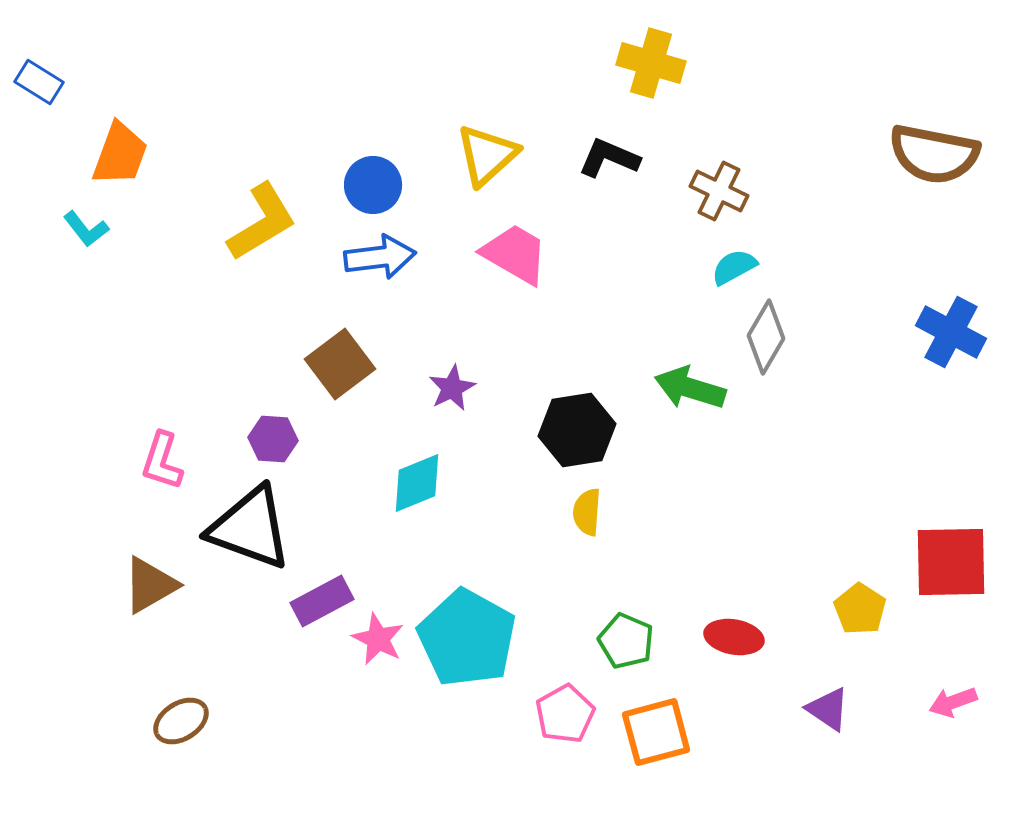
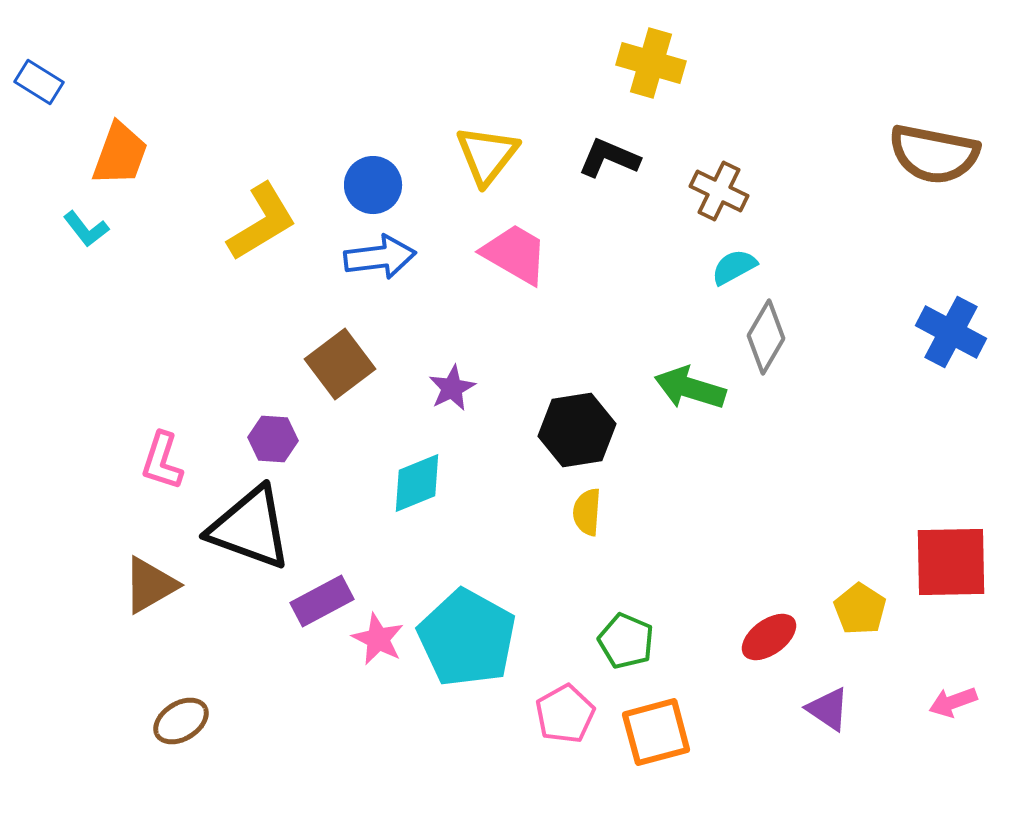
yellow triangle: rotated 10 degrees counterclockwise
red ellipse: moved 35 px right; rotated 46 degrees counterclockwise
